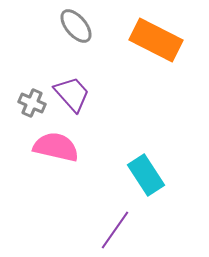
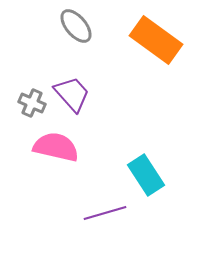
orange rectangle: rotated 9 degrees clockwise
purple line: moved 10 px left, 17 px up; rotated 39 degrees clockwise
